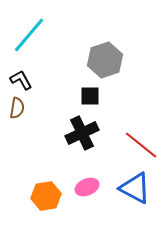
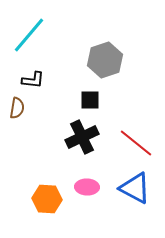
black L-shape: moved 12 px right; rotated 125 degrees clockwise
black square: moved 4 px down
black cross: moved 4 px down
red line: moved 5 px left, 2 px up
pink ellipse: rotated 25 degrees clockwise
orange hexagon: moved 1 px right, 3 px down; rotated 12 degrees clockwise
